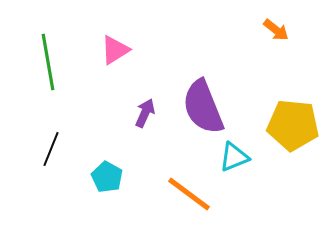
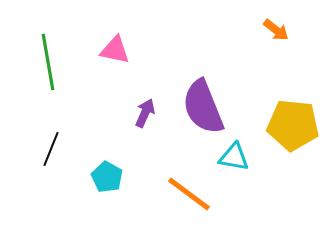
pink triangle: rotated 44 degrees clockwise
cyan triangle: rotated 32 degrees clockwise
